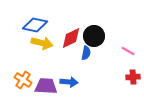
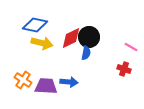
black circle: moved 5 px left, 1 px down
pink line: moved 3 px right, 4 px up
red cross: moved 9 px left, 8 px up; rotated 24 degrees clockwise
